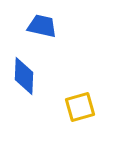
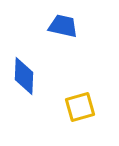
blue trapezoid: moved 21 px right
